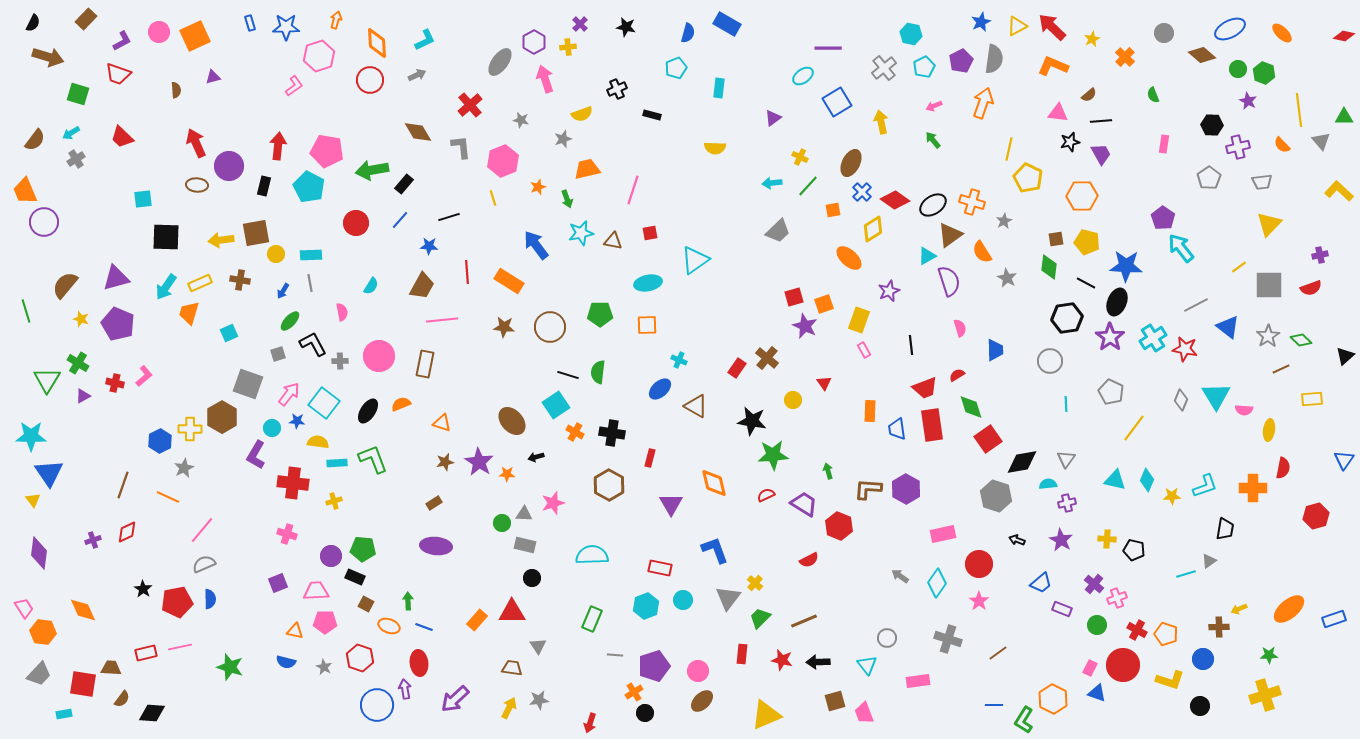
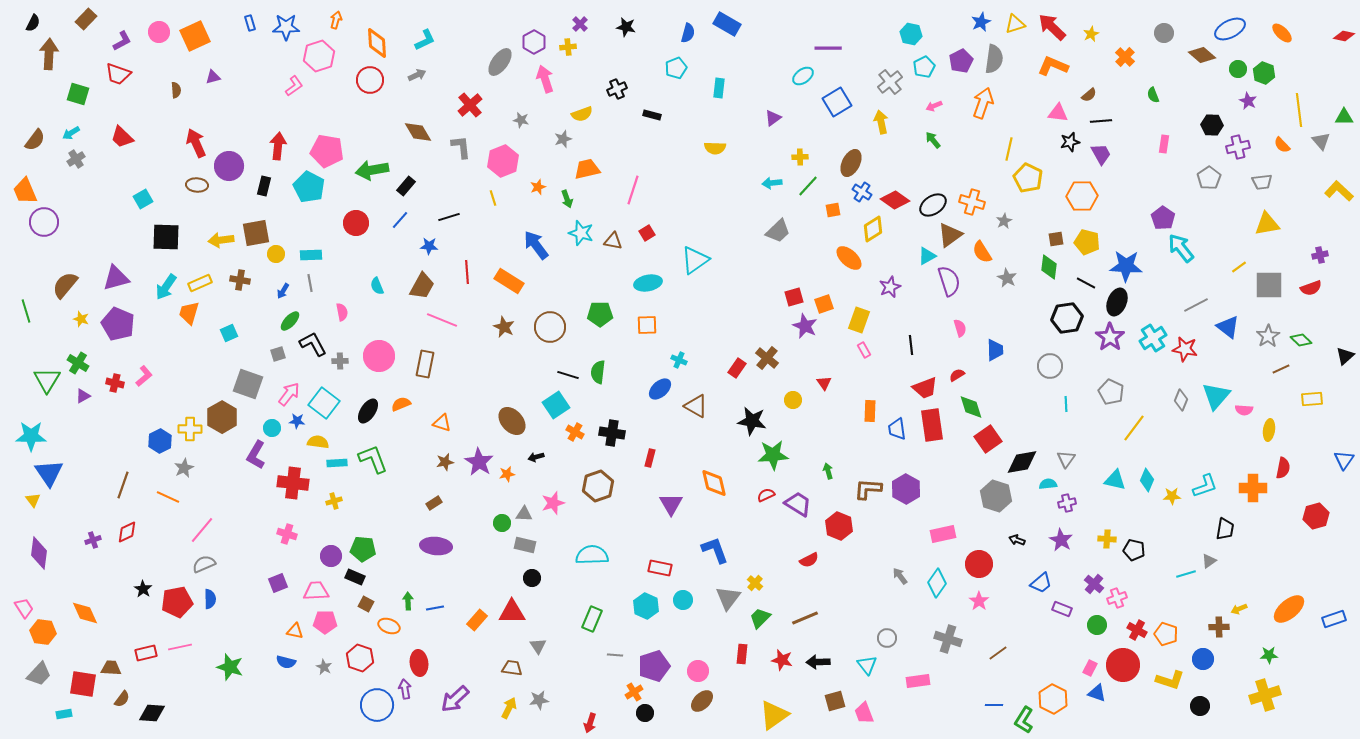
yellow triangle at (1017, 26): moved 2 px left, 2 px up; rotated 10 degrees clockwise
yellow star at (1092, 39): moved 1 px left, 5 px up
brown arrow at (48, 57): moved 1 px right, 3 px up; rotated 104 degrees counterclockwise
gray cross at (884, 68): moved 6 px right, 14 px down
yellow cross at (800, 157): rotated 28 degrees counterclockwise
black rectangle at (404, 184): moved 2 px right, 2 px down
blue cross at (862, 192): rotated 12 degrees counterclockwise
cyan square at (143, 199): rotated 24 degrees counterclockwise
yellow triangle at (1269, 224): moved 2 px left; rotated 36 degrees clockwise
cyan star at (581, 233): rotated 30 degrees clockwise
red square at (650, 233): moved 3 px left; rotated 21 degrees counterclockwise
cyan semicircle at (371, 286): moved 6 px right; rotated 126 degrees clockwise
purple star at (889, 291): moved 1 px right, 4 px up
pink line at (442, 320): rotated 28 degrees clockwise
brown star at (504, 327): rotated 20 degrees clockwise
gray circle at (1050, 361): moved 5 px down
cyan triangle at (1216, 396): rotated 12 degrees clockwise
orange star at (507, 474): rotated 14 degrees counterclockwise
brown hexagon at (609, 485): moved 11 px left, 1 px down; rotated 12 degrees clockwise
purple trapezoid at (804, 504): moved 6 px left
gray arrow at (900, 576): rotated 18 degrees clockwise
cyan hexagon at (646, 606): rotated 15 degrees counterclockwise
orange diamond at (83, 610): moved 2 px right, 3 px down
brown line at (804, 621): moved 1 px right, 3 px up
blue line at (424, 627): moved 11 px right, 19 px up; rotated 30 degrees counterclockwise
yellow triangle at (766, 715): moved 8 px right; rotated 12 degrees counterclockwise
